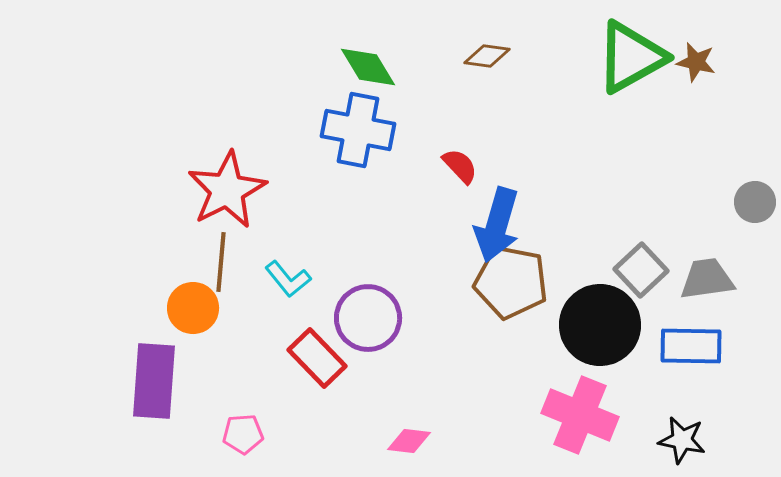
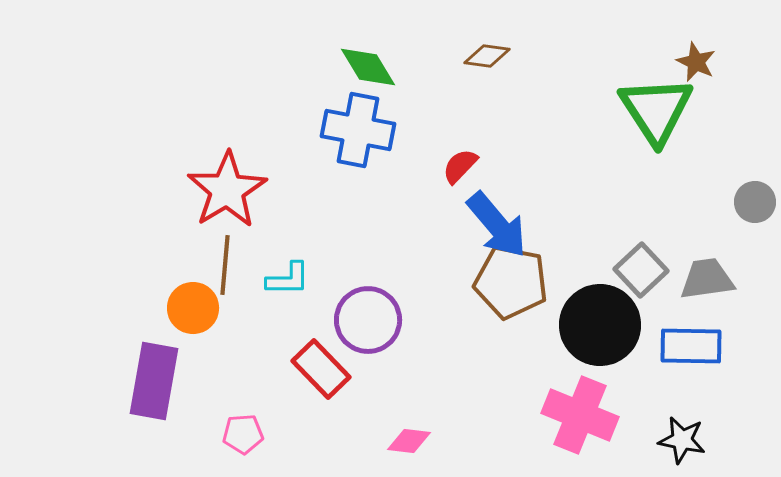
green triangle: moved 25 px right, 53 px down; rotated 34 degrees counterclockwise
brown star: rotated 12 degrees clockwise
red semicircle: rotated 93 degrees counterclockwise
red star: rotated 4 degrees counterclockwise
blue arrow: rotated 56 degrees counterclockwise
brown line: moved 4 px right, 3 px down
cyan L-shape: rotated 51 degrees counterclockwise
purple circle: moved 2 px down
red rectangle: moved 4 px right, 11 px down
purple rectangle: rotated 6 degrees clockwise
